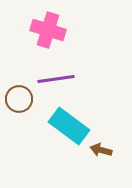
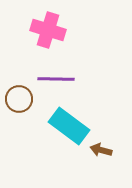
purple line: rotated 9 degrees clockwise
